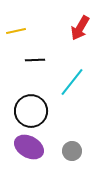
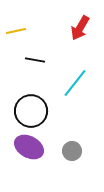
black line: rotated 12 degrees clockwise
cyan line: moved 3 px right, 1 px down
